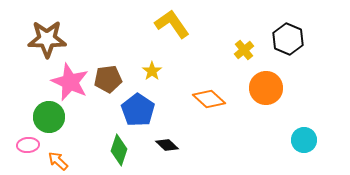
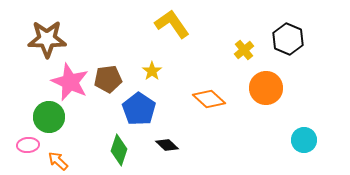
blue pentagon: moved 1 px right, 1 px up
